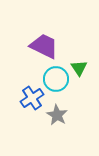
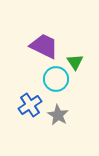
green triangle: moved 4 px left, 6 px up
blue cross: moved 2 px left, 7 px down
gray star: moved 1 px right
